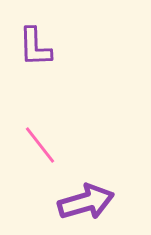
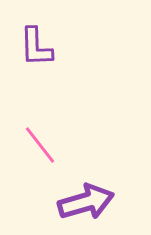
purple L-shape: moved 1 px right
